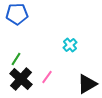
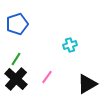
blue pentagon: moved 10 px down; rotated 15 degrees counterclockwise
cyan cross: rotated 24 degrees clockwise
black cross: moved 5 px left
